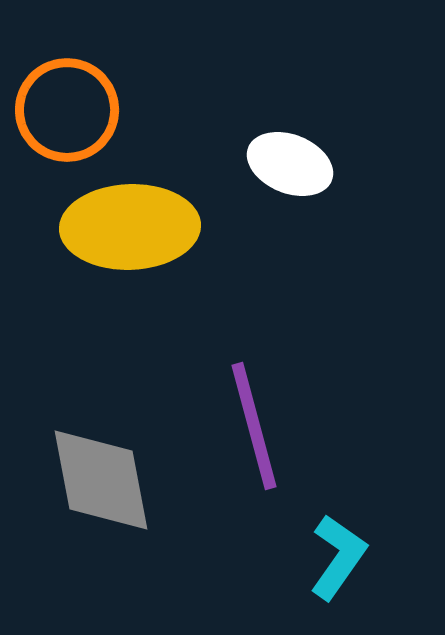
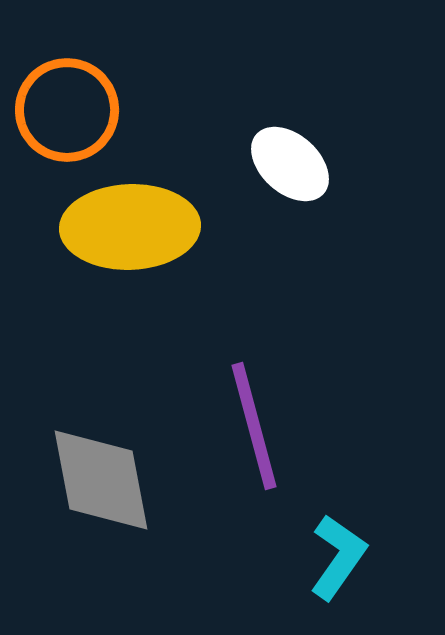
white ellipse: rotated 20 degrees clockwise
